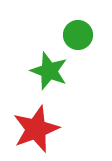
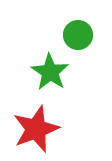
green star: moved 1 px right, 1 px down; rotated 12 degrees clockwise
